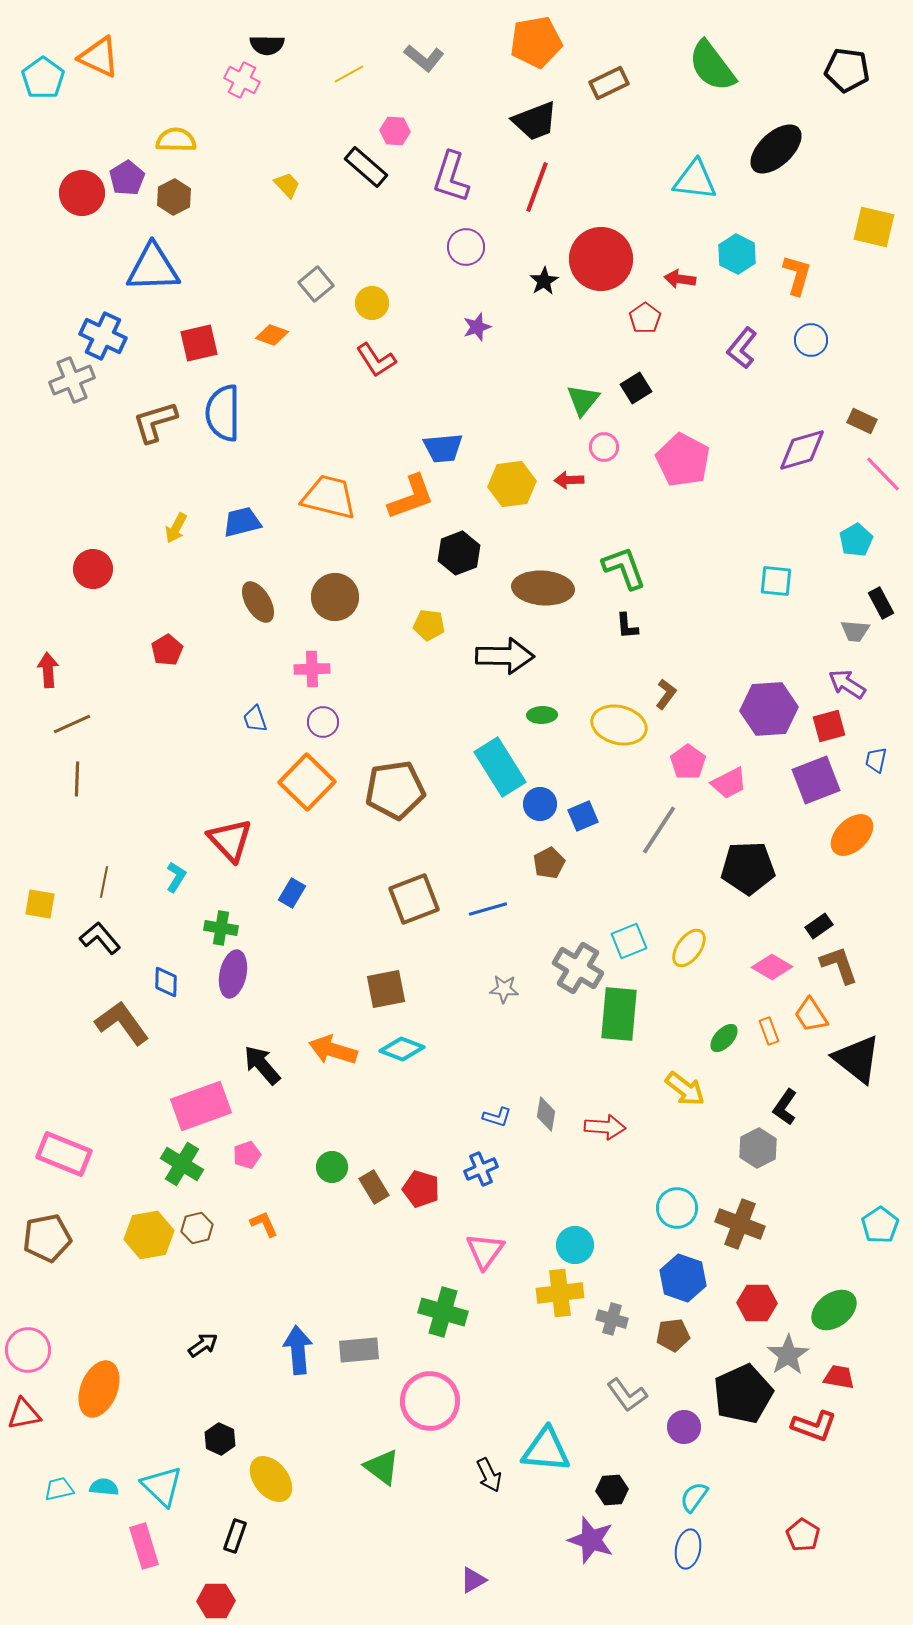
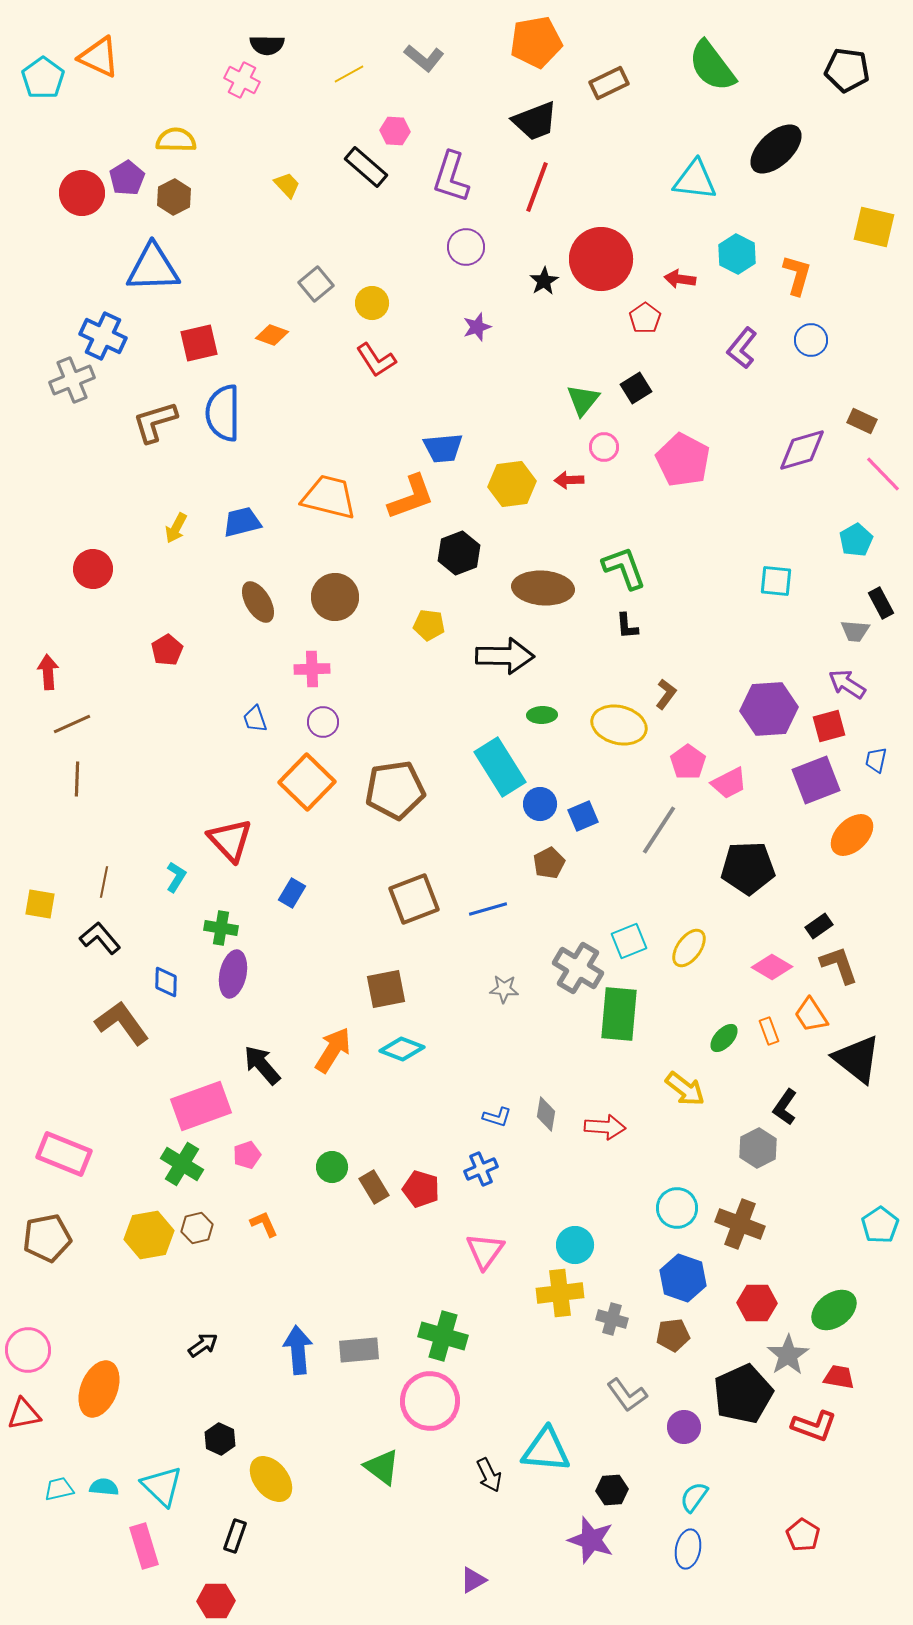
red arrow at (48, 670): moved 2 px down
orange arrow at (333, 1050): rotated 105 degrees clockwise
green cross at (443, 1312): moved 24 px down
